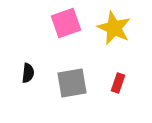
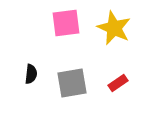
pink square: rotated 12 degrees clockwise
black semicircle: moved 3 px right, 1 px down
red rectangle: rotated 36 degrees clockwise
